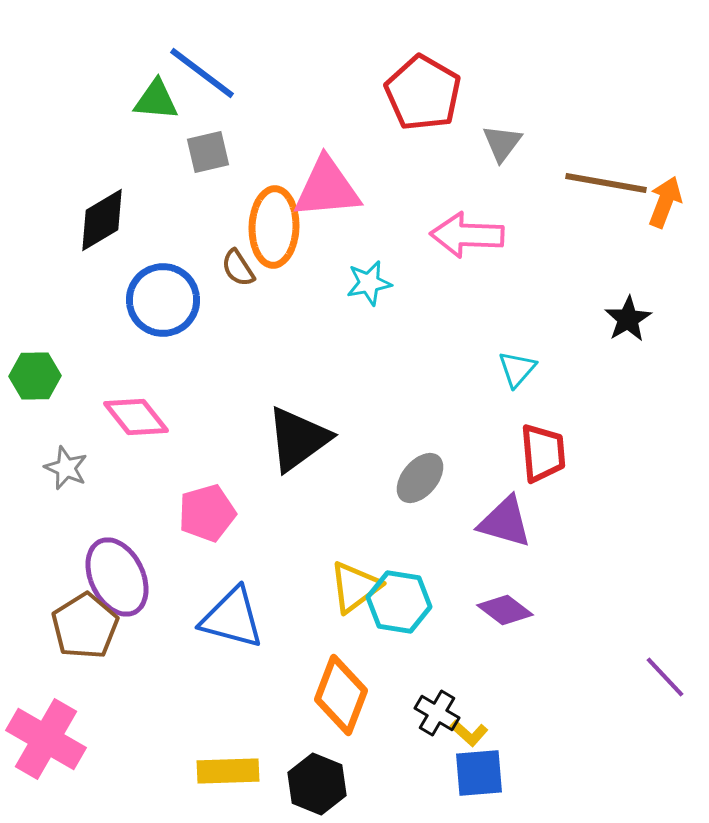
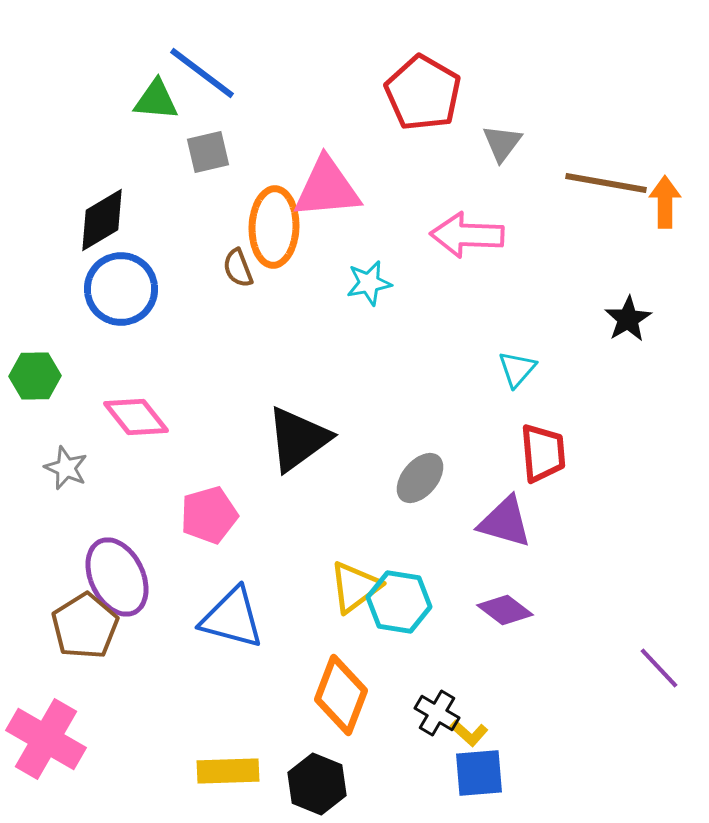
orange arrow: rotated 21 degrees counterclockwise
brown semicircle: rotated 12 degrees clockwise
blue circle: moved 42 px left, 11 px up
pink pentagon: moved 2 px right, 2 px down
purple line: moved 6 px left, 9 px up
